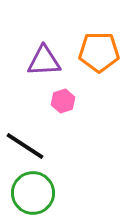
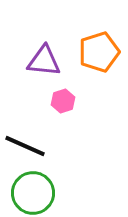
orange pentagon: rotated 18 degrees counterclockwise
purple triangle: rotated 9 degrees clockwise
black line: rotated 9 degrees counterclockwise
